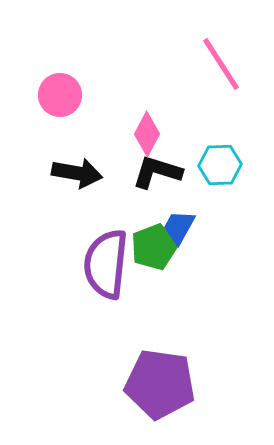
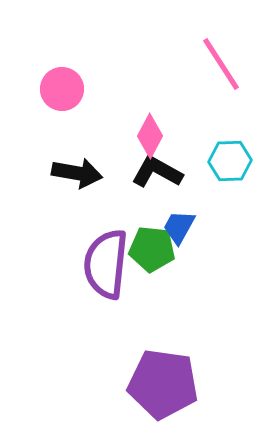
pink circle: moved 2 px right, 6 px up
pink diamond: moved 3 px right, 2 px down
cyan hexagon: moved 10 px right, 4 px up
black L-shape: rotated 12 degrees clockwise
green pentagon: moved 2 px left, 2 px down; rotated 27 degrees clockwise
purple pentagon: moved 3 px right
